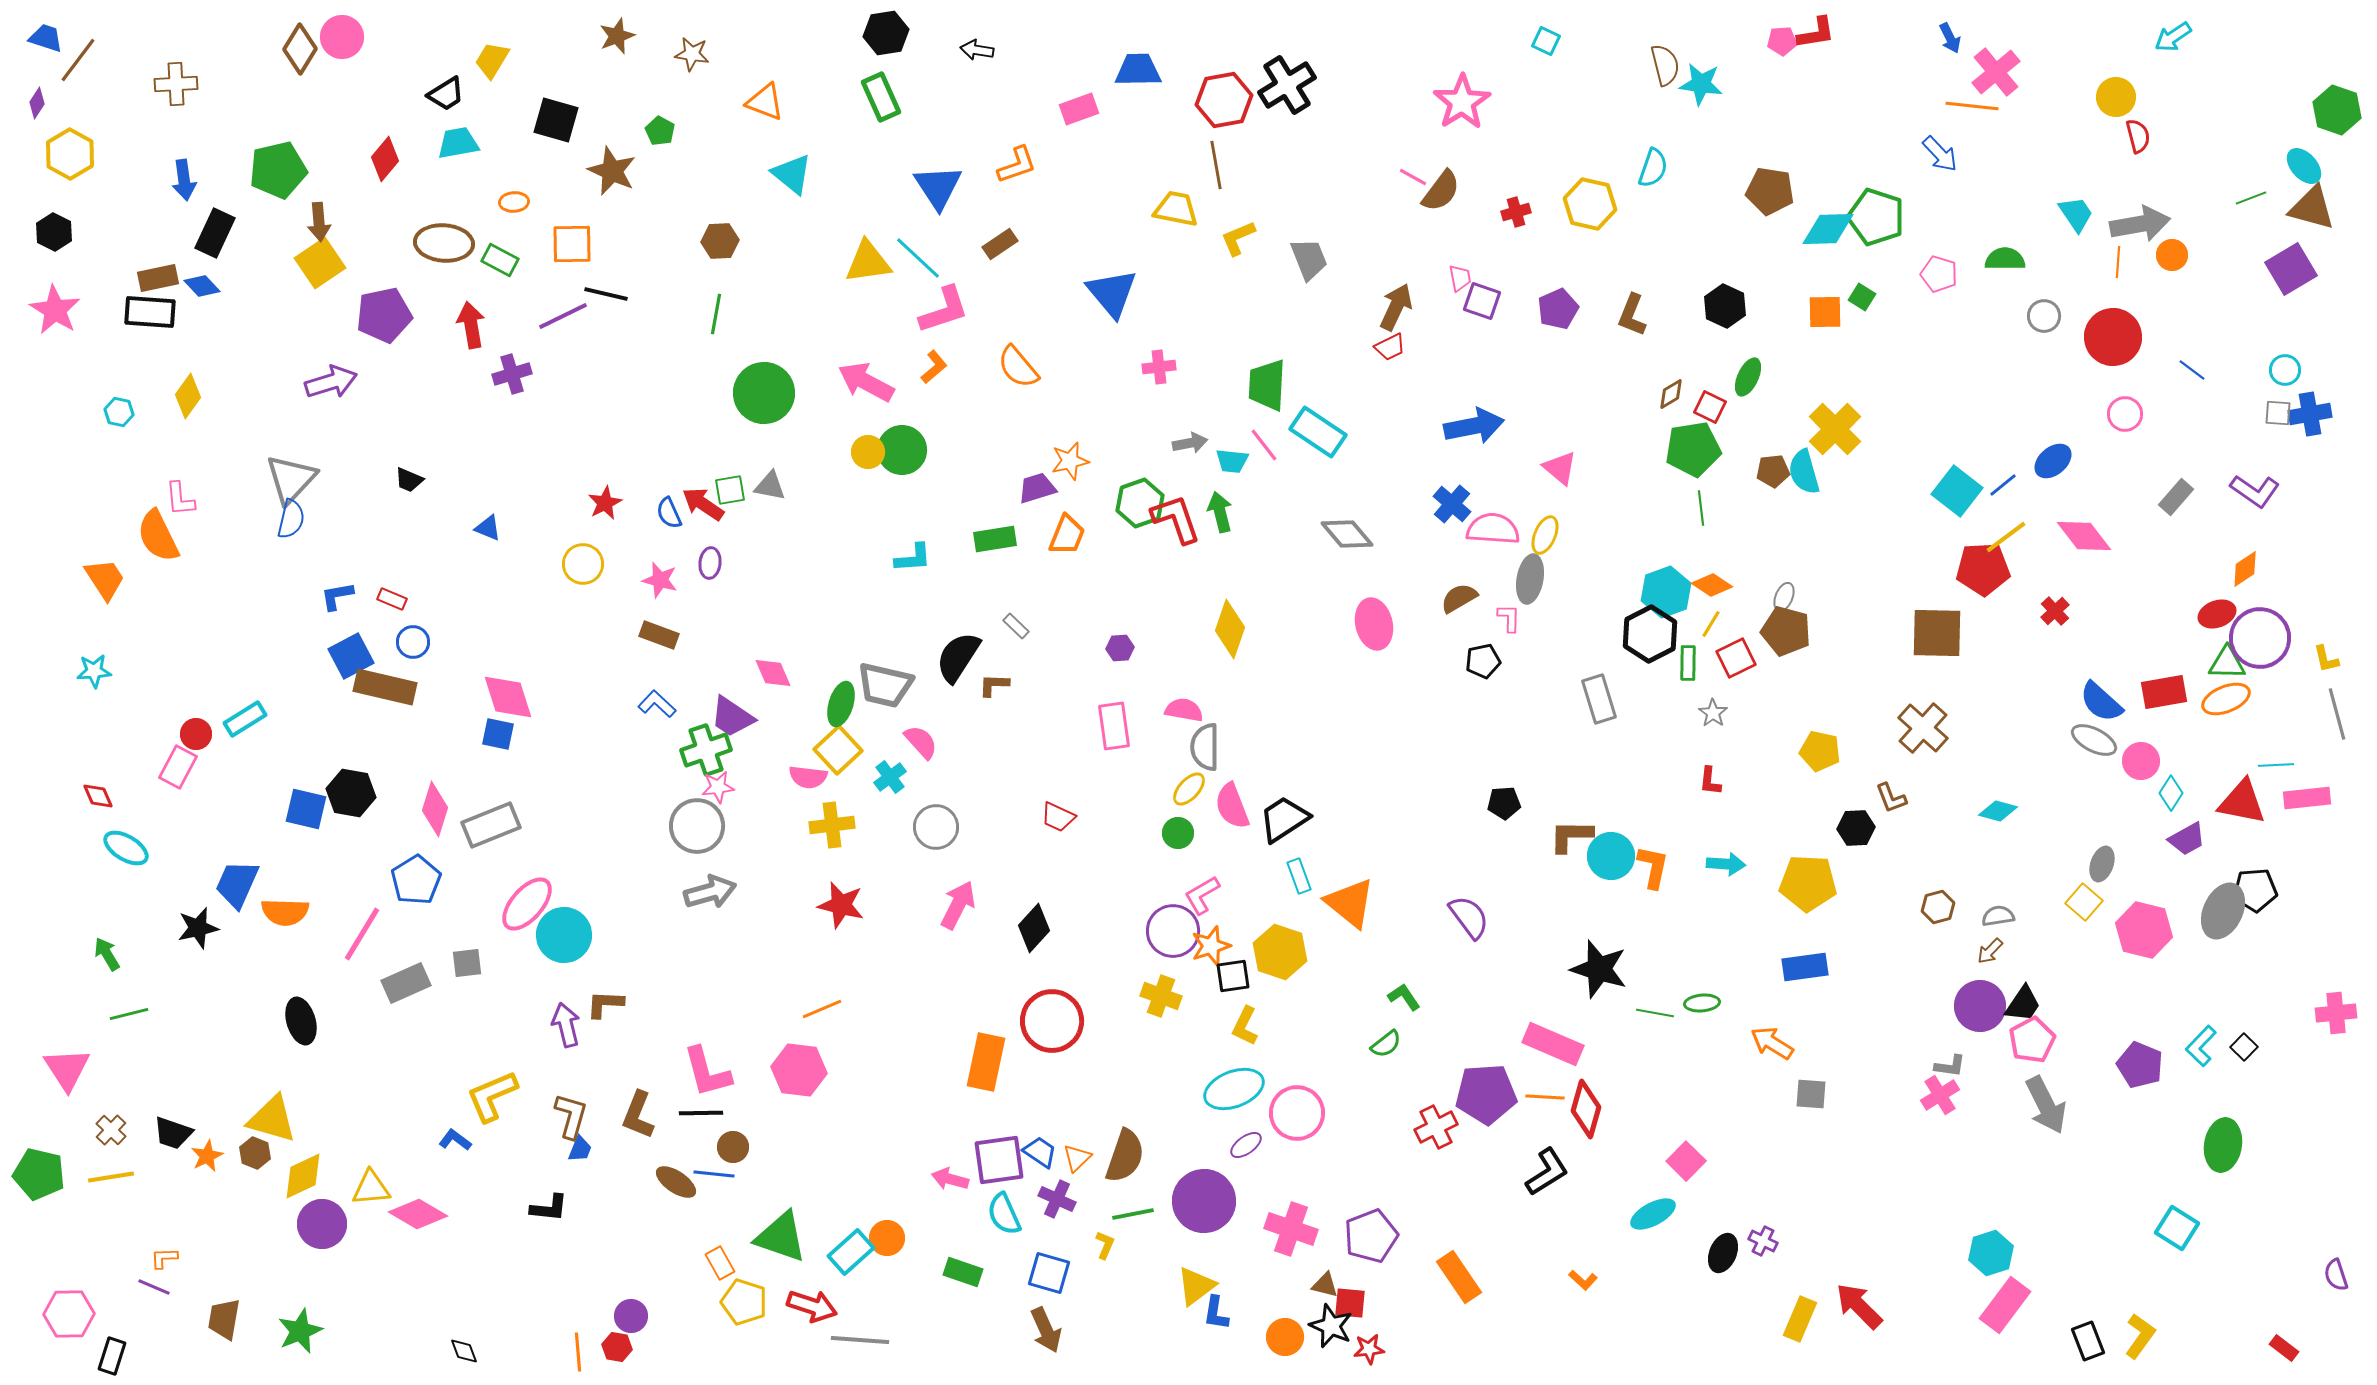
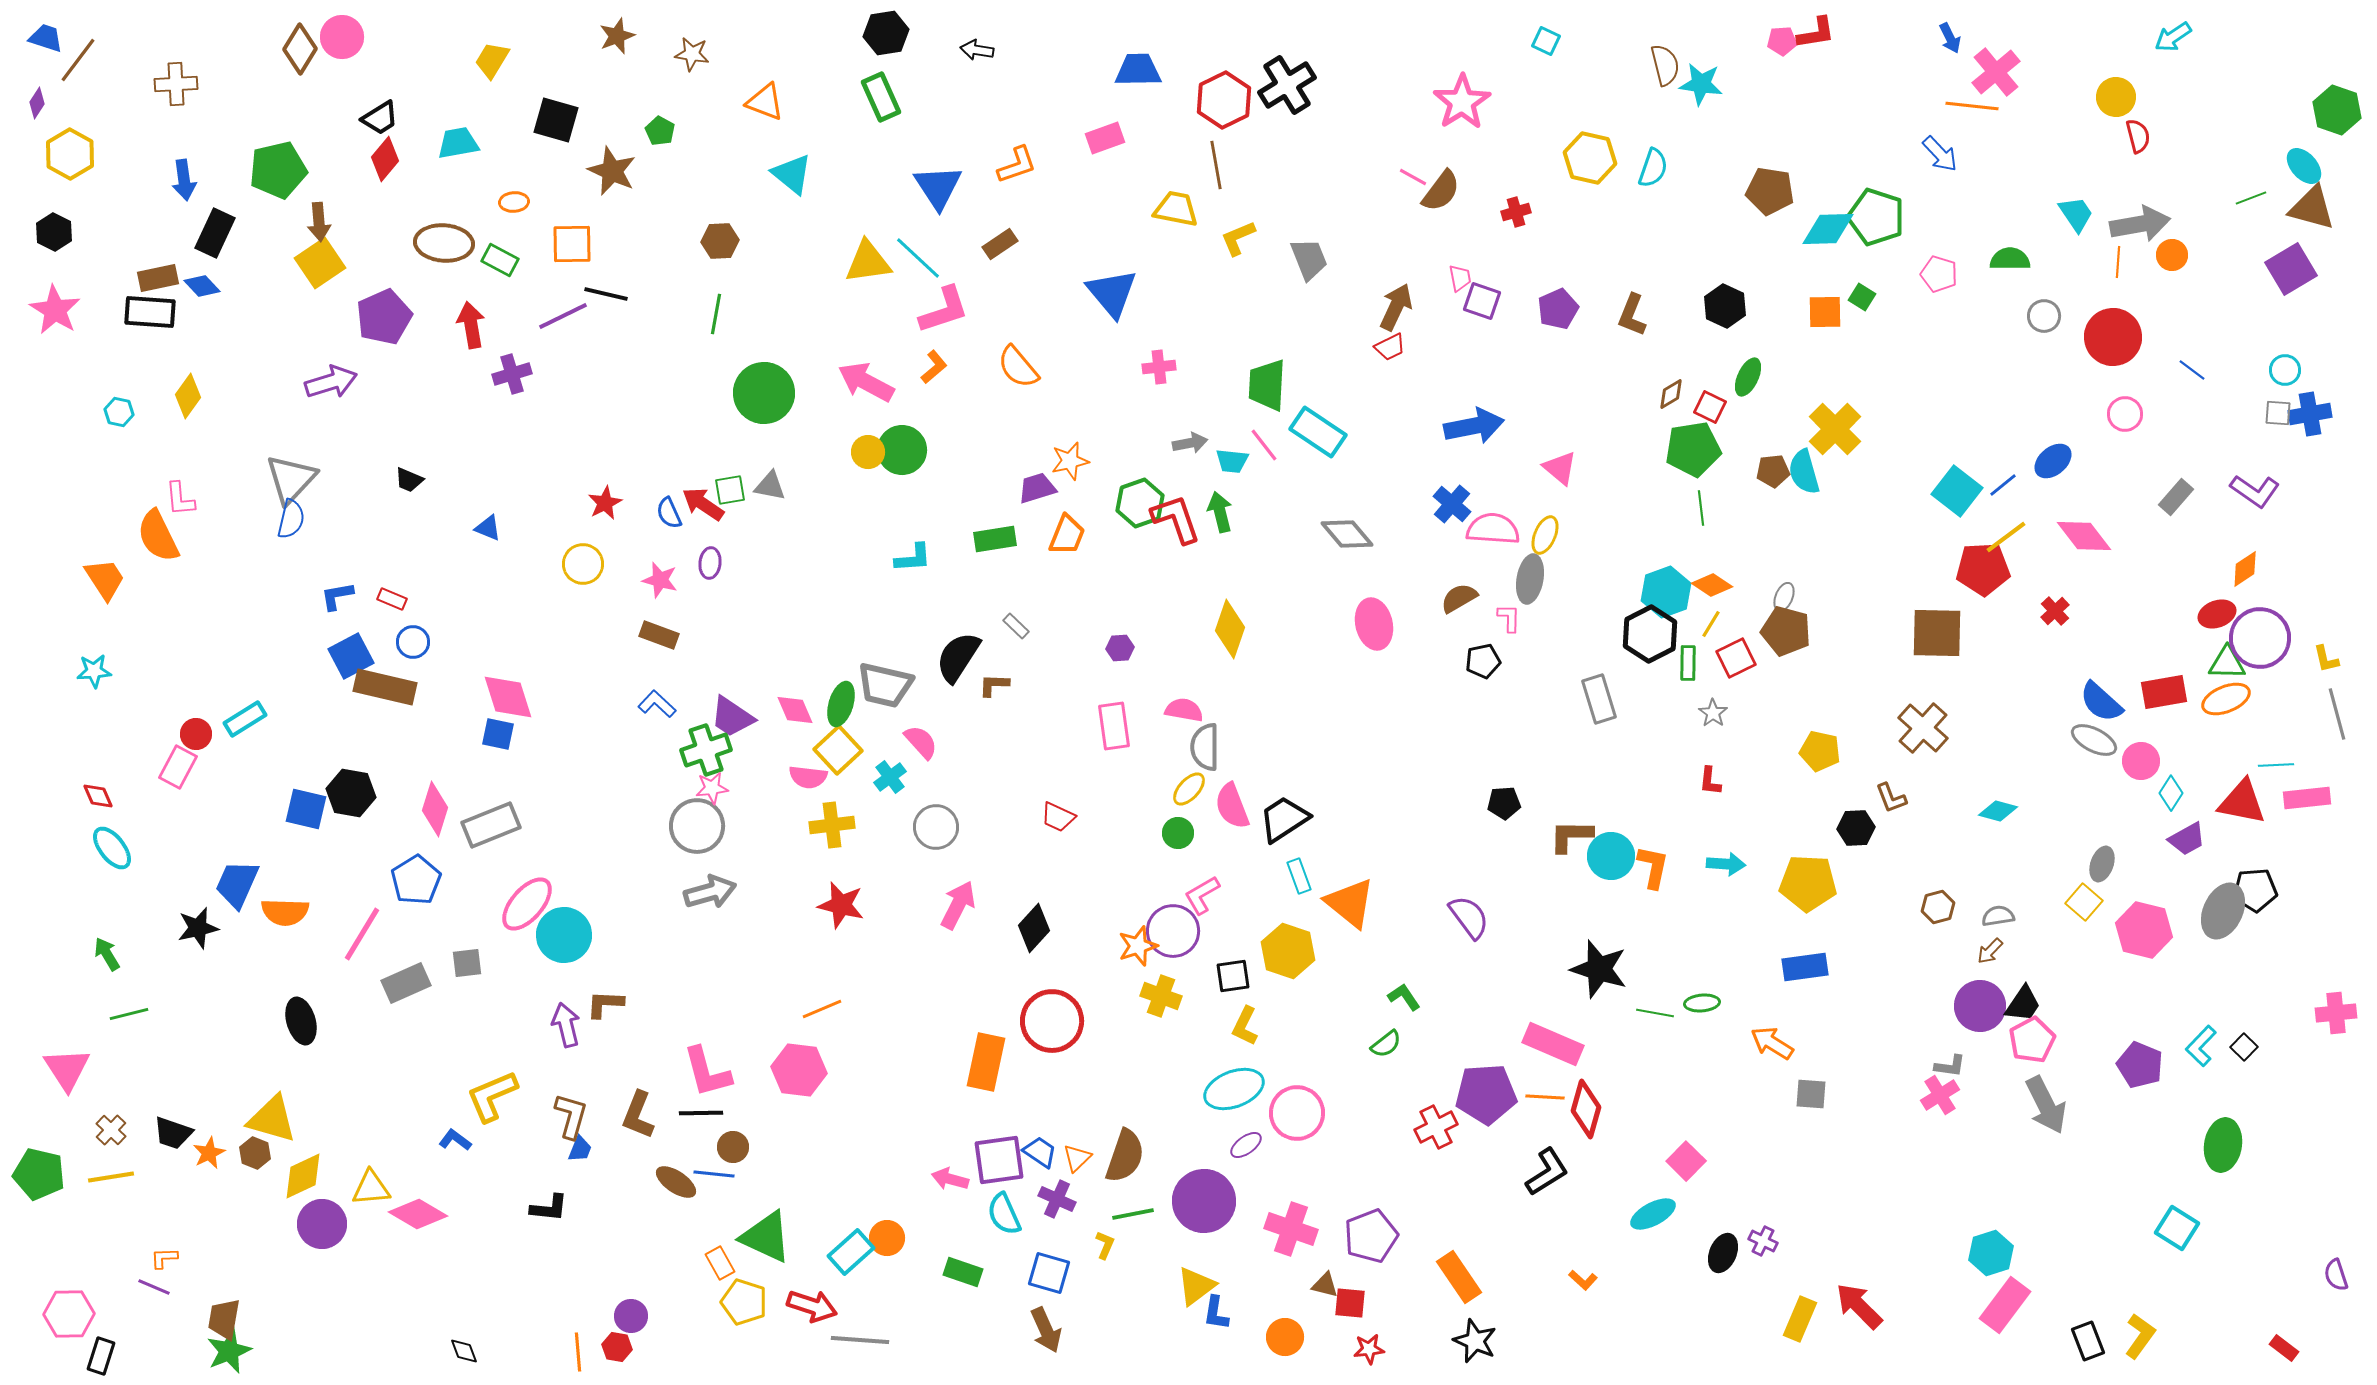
black trapezoid at (446, 94): moved 66 px left, 24 px down
red hexagon at (1224, 100): rotated 16 degrees counterclockwise
pink rectangle at (1079, 109): moved 26 px right, 29 px down
yellow hexagon at (1590, 204): moved 46 px up
green semicircle at (2005, 259): moved 5 px right
purple pentagon at (384, 315): moved 2 px down; rotated 12 degrees counterclockwise
pink diamond at (773, 673): moved 22 px right, 37 px down
pink star at (718, 787): moved 6 px left, 1 px down
cyan ellipse at (126, 848): moved 14 px left; rotated 21 degrees clockwise
orange star at (1211, 946): moved 73 px left
yellow hexagon at (1280, 952): moved 8 px right, 1 px up
orange star at (207, 1156): moved 2 px right, 3 px up
green triangle at (781, 1237): moved 15 px left; rotated 6 degrees clockwise
black star at (1331, 1326): moved 144 px right, 15 px down
green star at (300, 1331): moved 71 px left, 20 px down
black rectangle at (112, 1356): moved 11 px left
